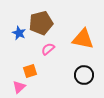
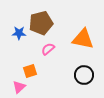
blue star: rotated 24 degrees counterclockwise
